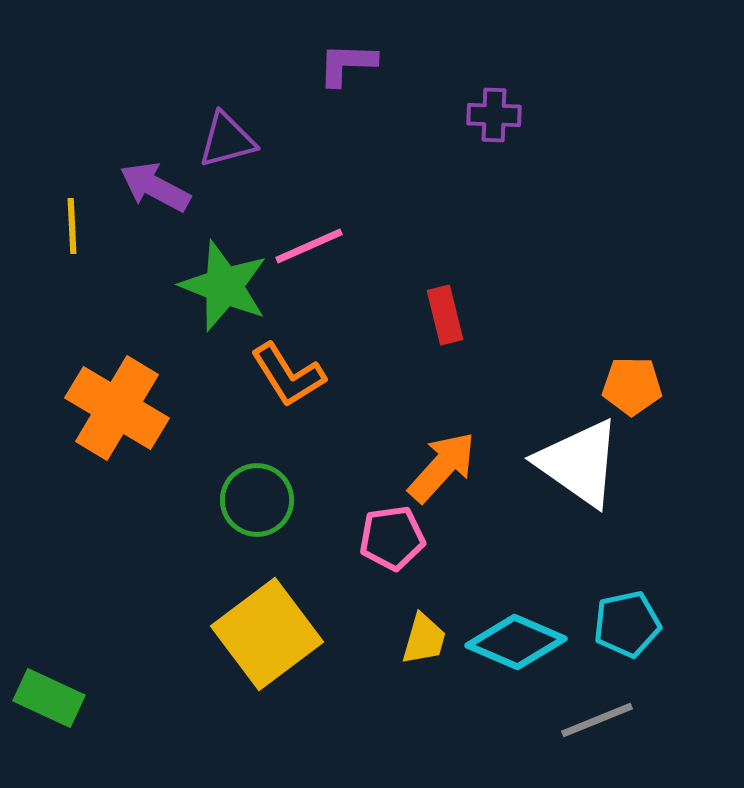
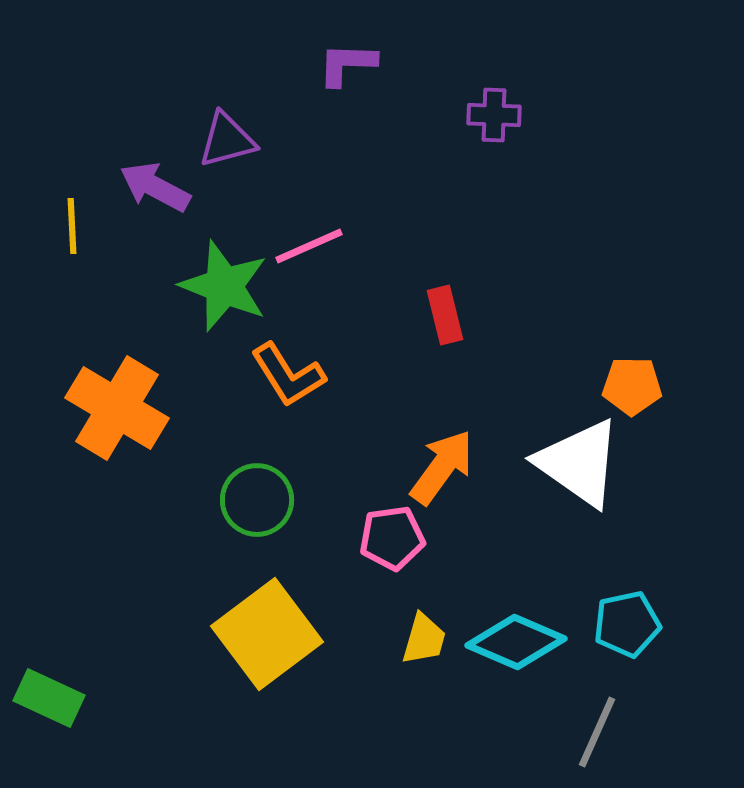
orange arrow: rotated 6 degrees counterclockwise
gray line: moved 12 px down; rotated 44 degrees counterclockwise
